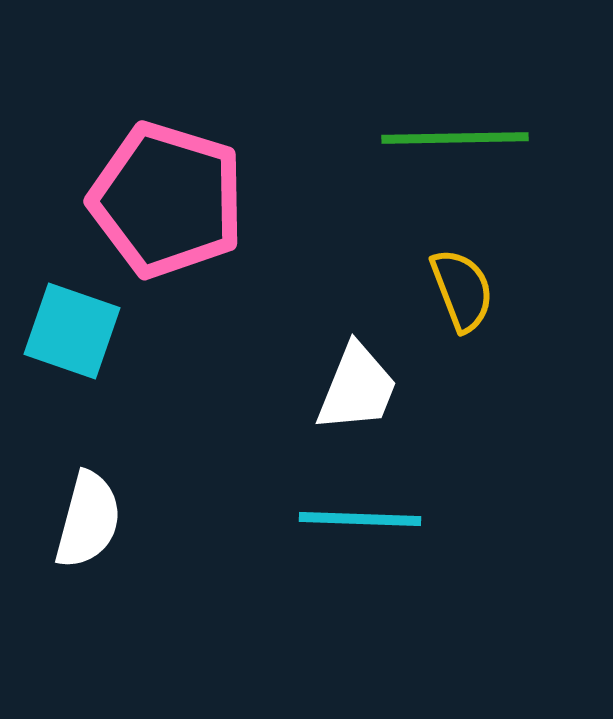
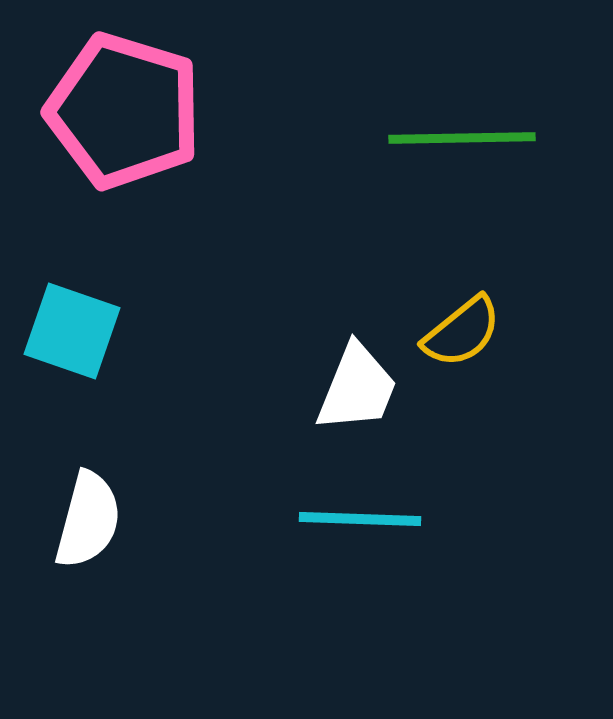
green line: moved 7 px right
pink pentagon: moved 43 px left, 89 px up
yellow semicircle: moved 42 px down; rotated 72 degrees clockwise
